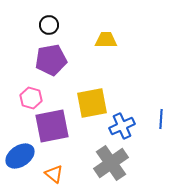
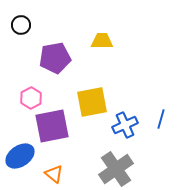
black circle: moved 28 px left
yellow trapezoid: moved 4 px left, 1 px down
purple pentagon: moved 4 px right, 2 px up
pink hexagon: rotated 15 degrees clockwise
yellow square: moved 1 px up
blue line: rotated 12 degrees clockwise
blue cross: moved 3 px right, 1 px up
gray cross: moved 5 px right, 6 px down
